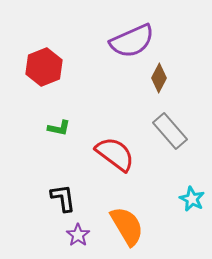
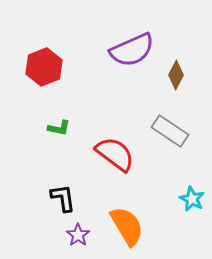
purple semicircle: moved 9 px down
brown diamond: moved 17 px right, 3 px up
gray rectangle: rotated 15 degrees counterclockwise
